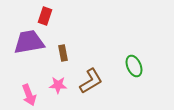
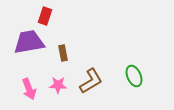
green ellipse: moved 10 px down
pink arrow: moved 6 px up
